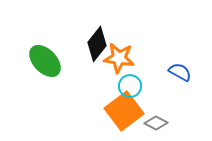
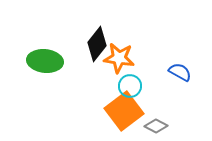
green ellipse: rotated 40 degrees counterclockwise
gray diamond: moved 3 px down
